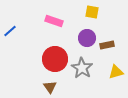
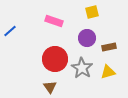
yellow square: rotated 24 degrees counterclockwise
brown rectangle: moved 2 px right, 2 px down
yellow triangle: moved 8 px left
